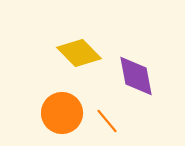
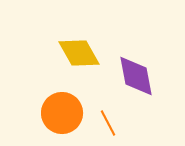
yellow diamond: rotated 15 degrees clockwise
orange line: moved 1 px right, 2 px down; rotated 12 degrees clockwise
